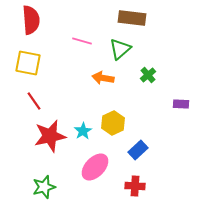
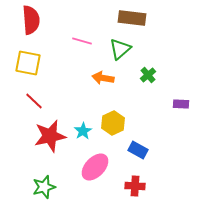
red line: rotated 12 degrees counterclockwise
blue rectangle: rotated 72 degrees clockwise
